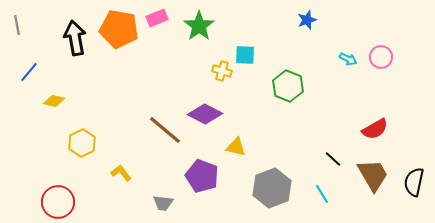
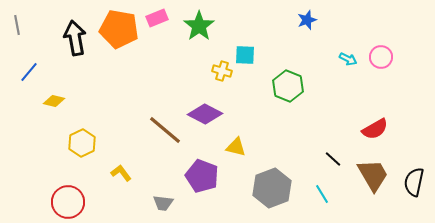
red circle: moved 10 px right
